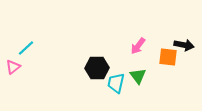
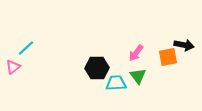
pink arrow: moved 2 px left, 7 px down
orange square: rotated 18 degrees counterclockwise
cyan trapezoid: rotated 75 degrees clockwise
